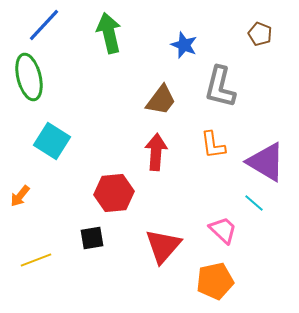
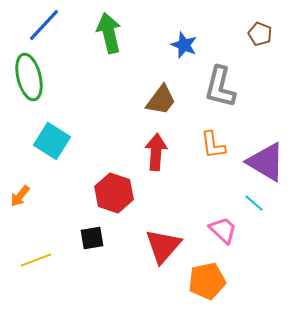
red hexagon: rotated 24 degrees clockwise
orange pentagon: moved 8 px left
